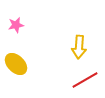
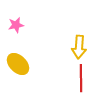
yellow ellipse: moved 2 px right
red line: moved 4 px left, 2 px up; rotated 60 degrees counterclockwise
